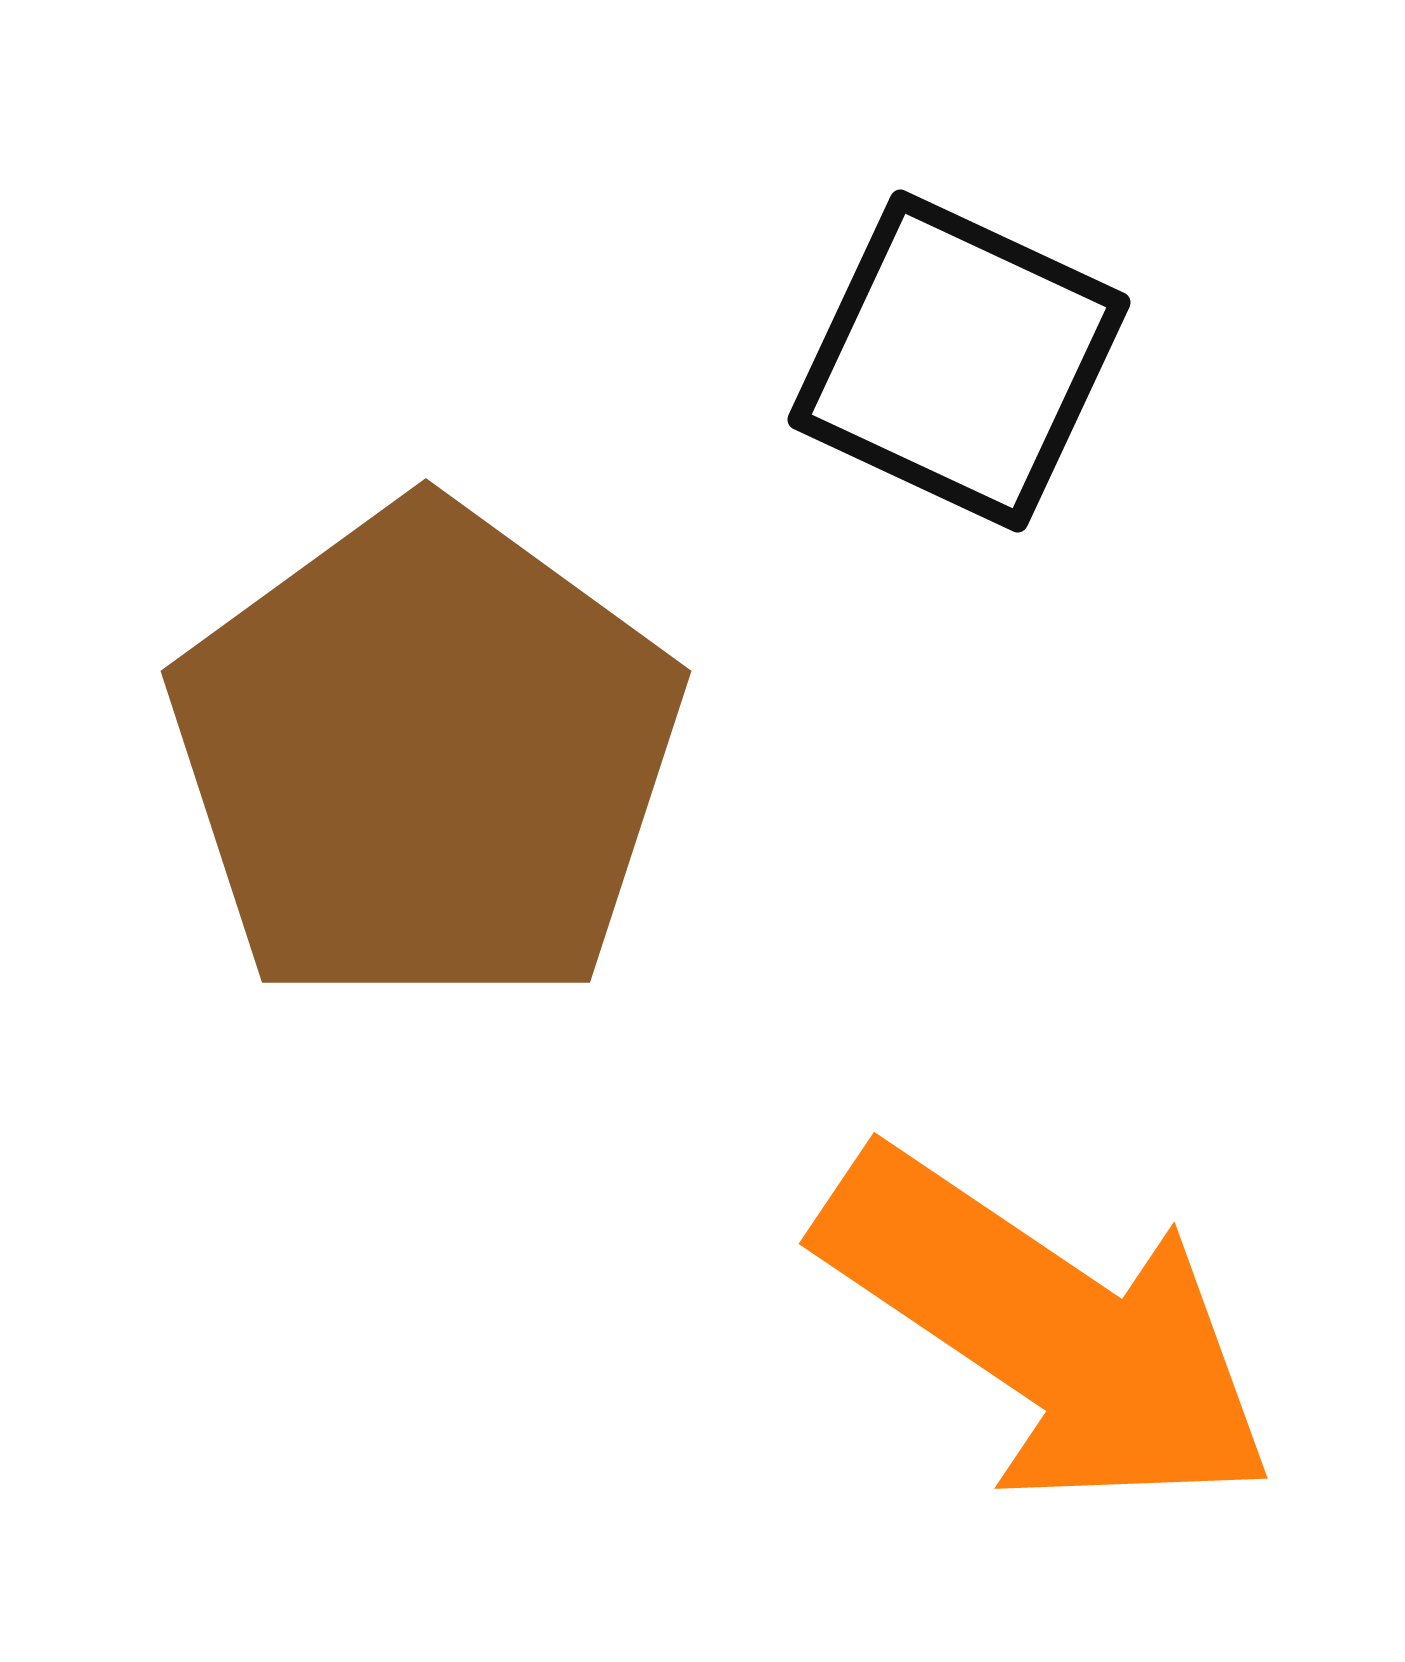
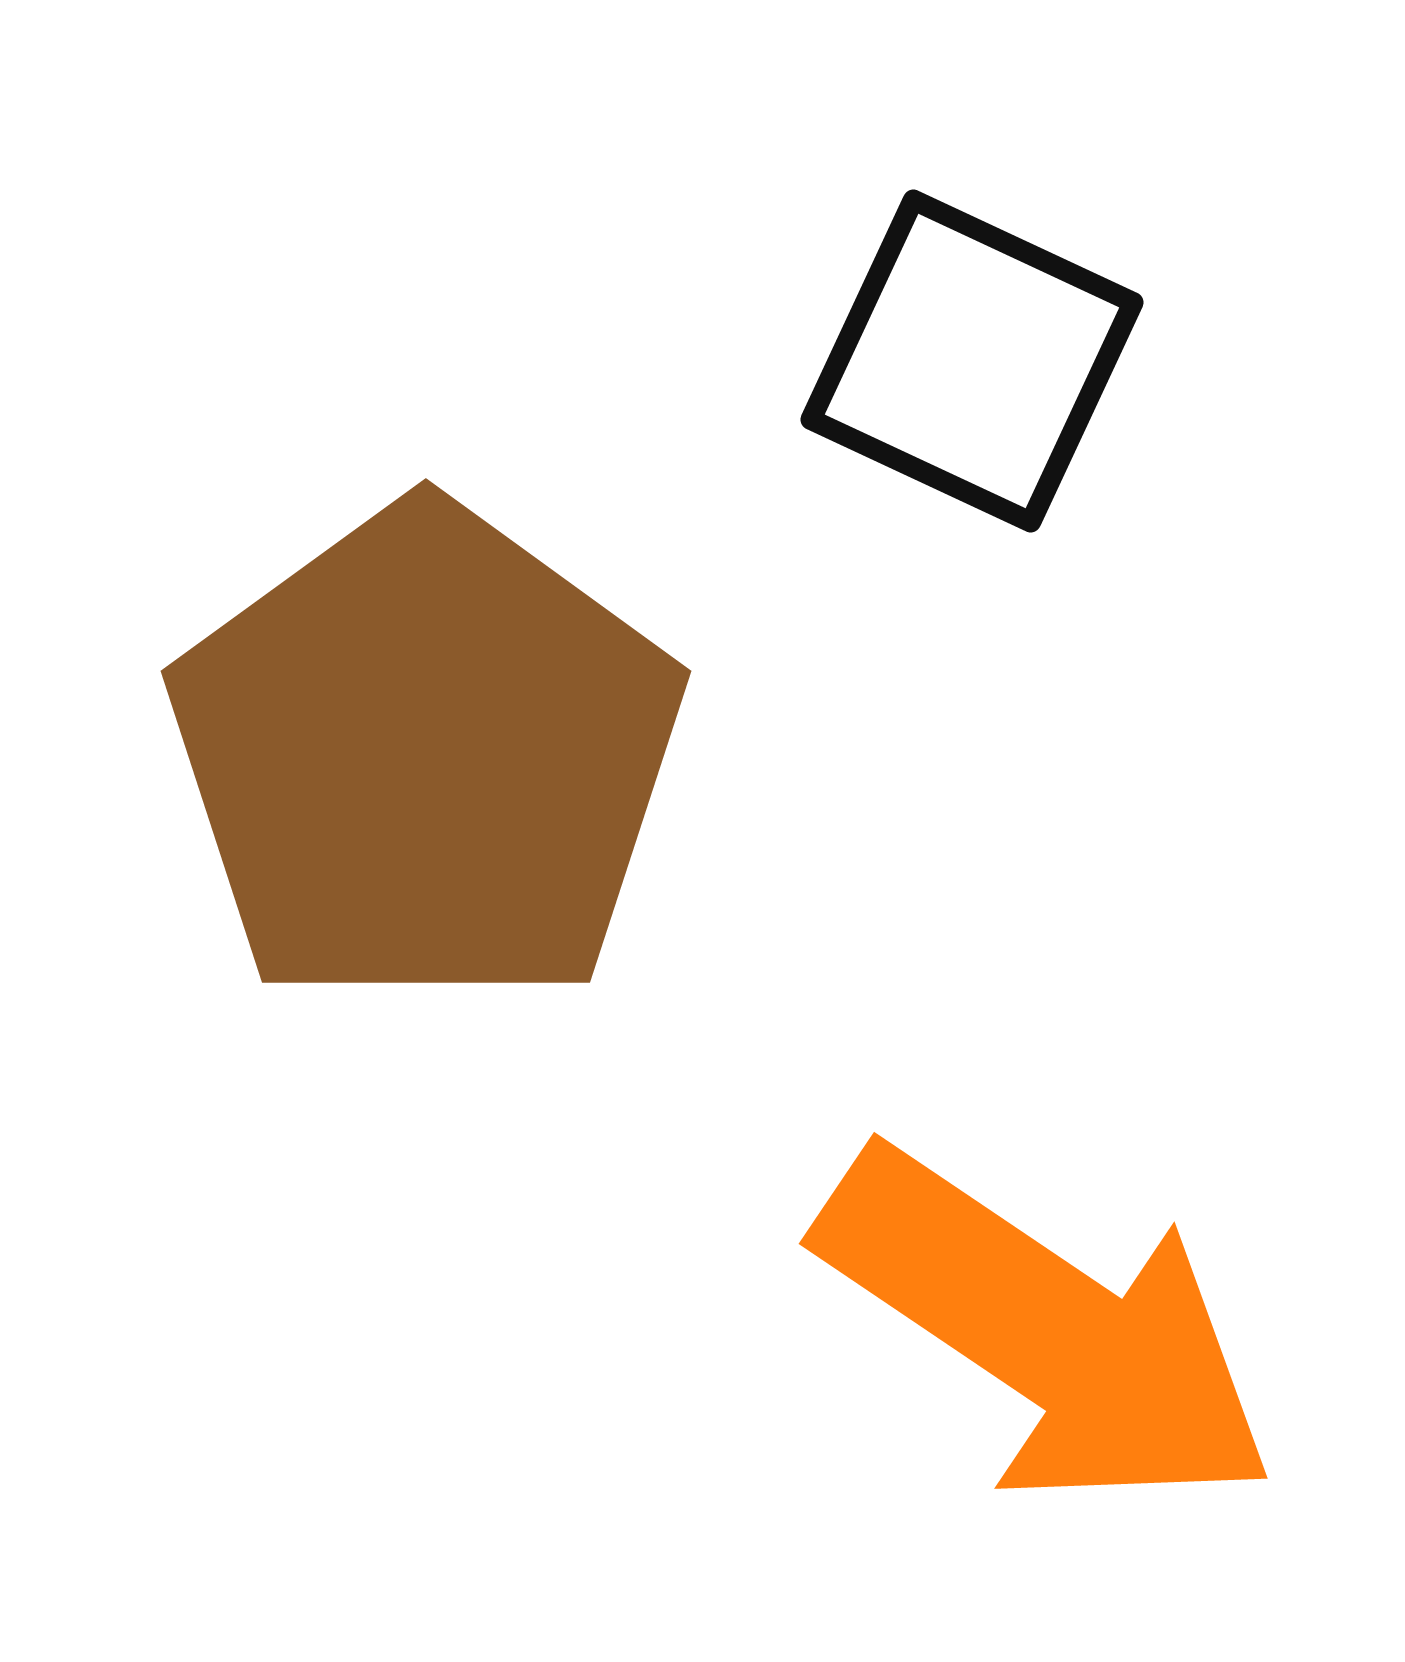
black square: moved 13 px right
